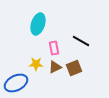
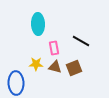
cyan ellipse: rotated 20 degrees counterclockwise
brown triangle: rotated 40 degrees clockwise
blue ellipse: rotated 65 degrees counterclockwise
